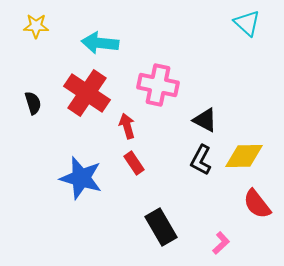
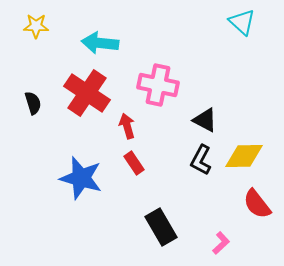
cyan triangle: moved 5 px left, 1 px up
